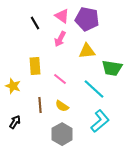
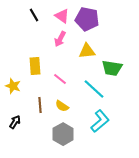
black line: moved 1 px left, 8 px up
gray hexagon: moved 1 px right
